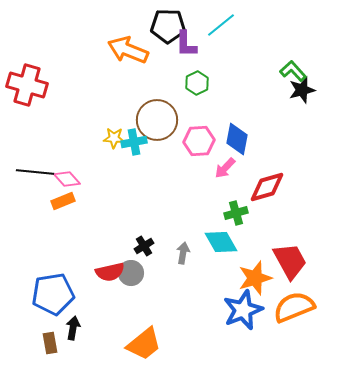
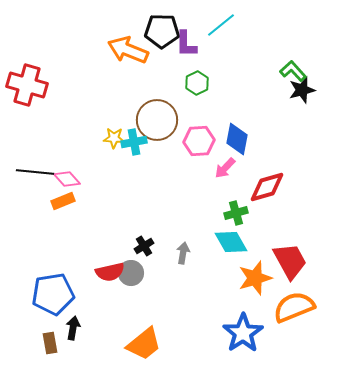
black pentagon: moved 6 px left, 5 px down
cyan diamond: moved 10 px right
blue star: moved 23 px down; rotated 12 degrees counterclockwise
